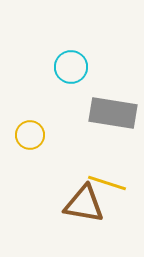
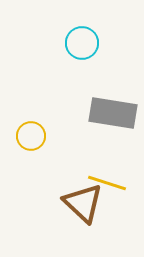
cyan circle: moved 11 px right, 24 px up
yellow circle: moved 1 px right, 1 px down
brown triangle: moved 1 px left, 1 px up; rotated 33 degrees clockwise
